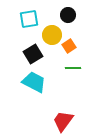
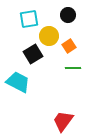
yellow circle: moved 3 px left, 1 px down
cyan trapezoid: moved 16 px left
